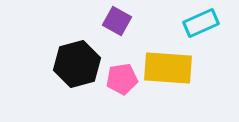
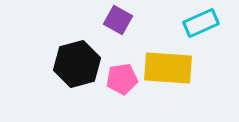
purple square: moved 1 px right, 1 px up
